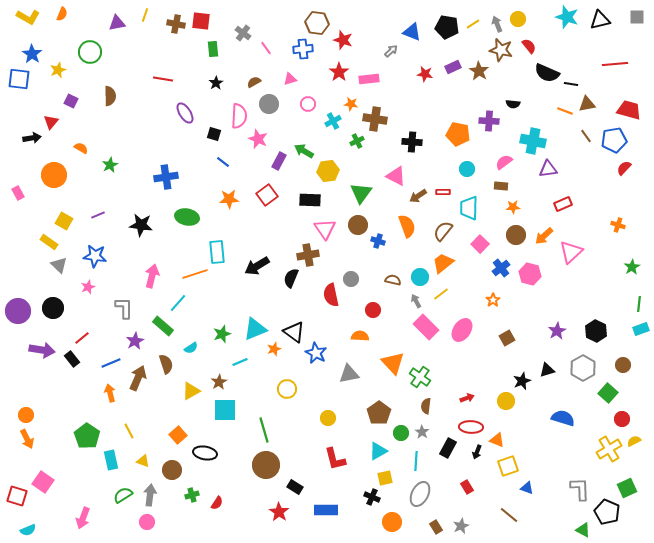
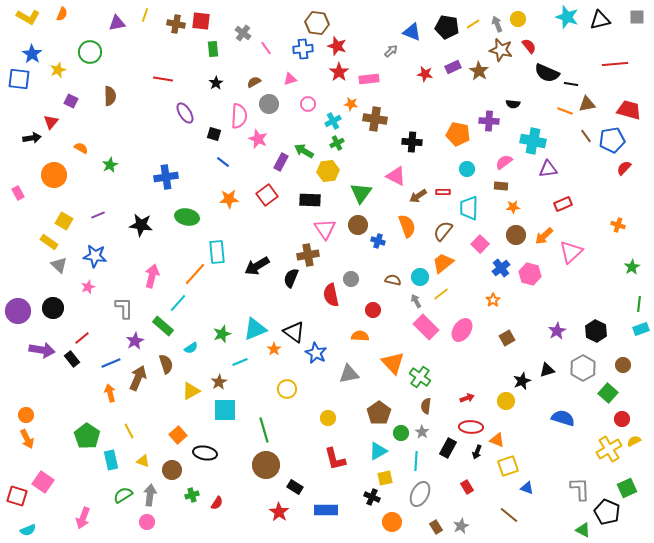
red star at (343, 40): moved 6 px left, 6 px down
blue pentagon at (614, 140): moved 2 px left
green cross at (357, 141): moved 20 px left, 2 px down
purple rectangle at (279, 161): moved 2 px right, 1 px down
orange line at (195, 274): rotated 30 degrees counterclockwise
orange star at (274, 349): rotated 16 degrees counterclockwise
